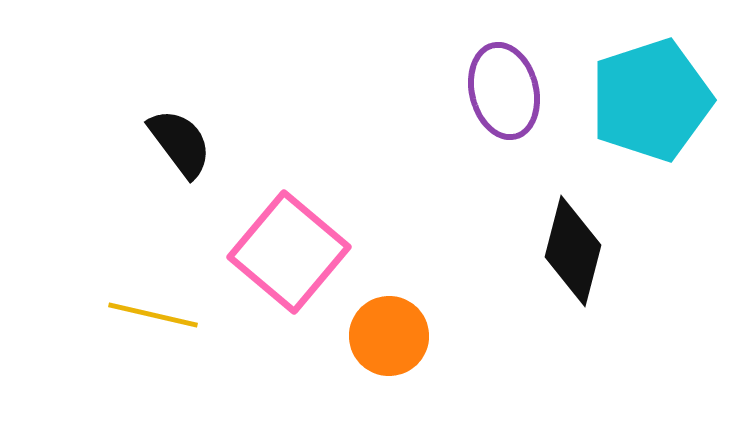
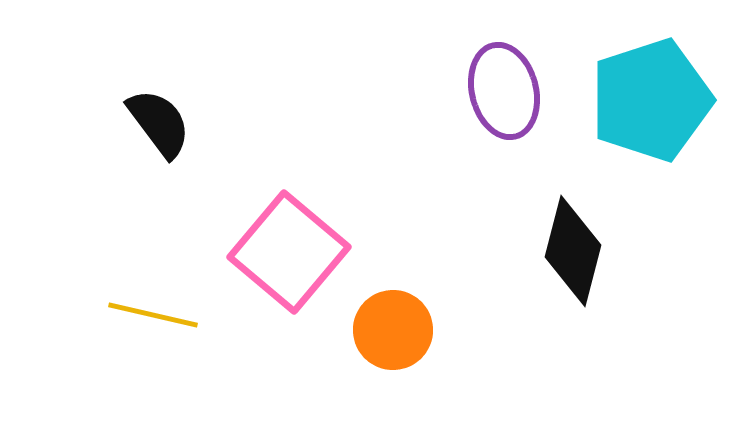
black semicircle: moved 21 px left, 20 px up
orange circle: moved 4 px right, 6 px up
